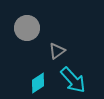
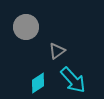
gray circle: moved 1 px left, 1 px up
